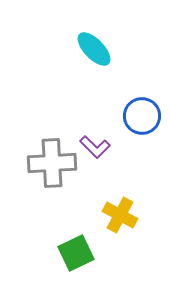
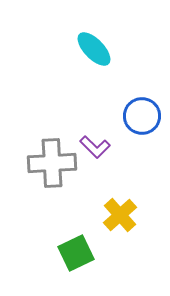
yellow cross: rotated 20 degrees clockwise
